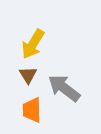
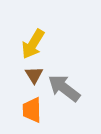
brown triangle: moved 6 px right
